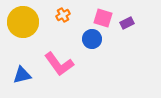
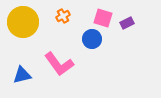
orange cross: moved 1 px down
